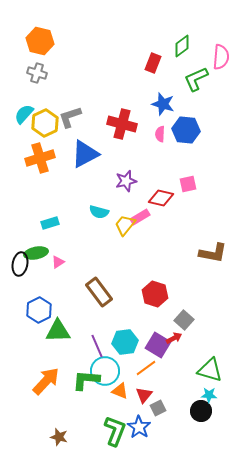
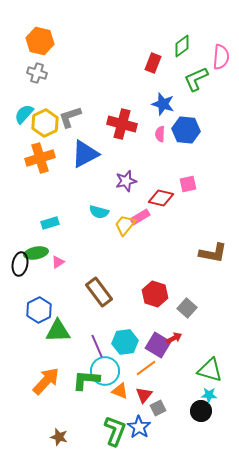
gray square at (184, 320): moved 3 px right, 12 px up
